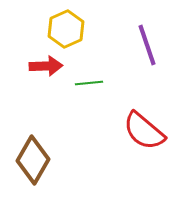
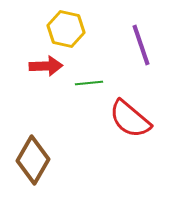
yellow hexagon: rotated 24 degrees counterclockwise
purple line: moved 6 px left
red semicircle: moved 14 px left, 12 px up
